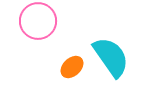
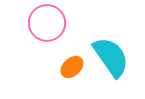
pink circle: moved 9 px right, 2 px down
